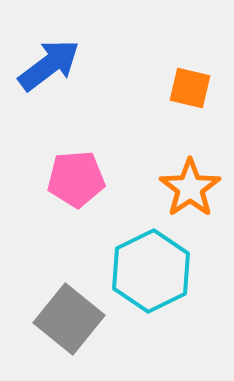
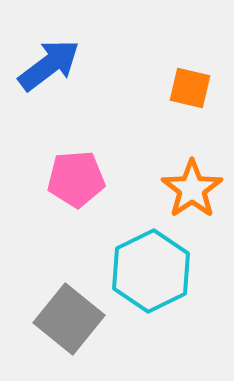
orange star: moved 2 px right, 1 px down
